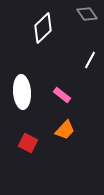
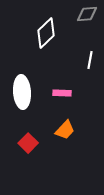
gray diamond: rotated 60 degrees counterclockwise
white diamond: moved 3 px right, 5 px down
white line: rotated 18 degrees counterclockwise
pink rectangle: moved 2 px up; rotated 36 degrees counterclockwise
red square: rotated 18 degrees clockwise
